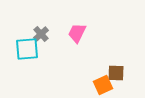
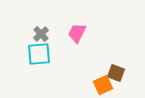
cyan square: moved 12 px right, 5 px down
brown square: rotated 18 degrees clockwise
